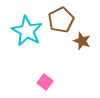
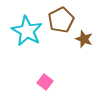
brown star: moved 2 px right, 2 px up
